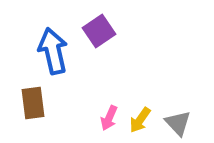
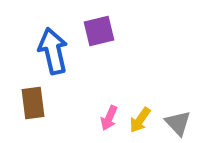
purple square: rotated 20 degrees clockwise
